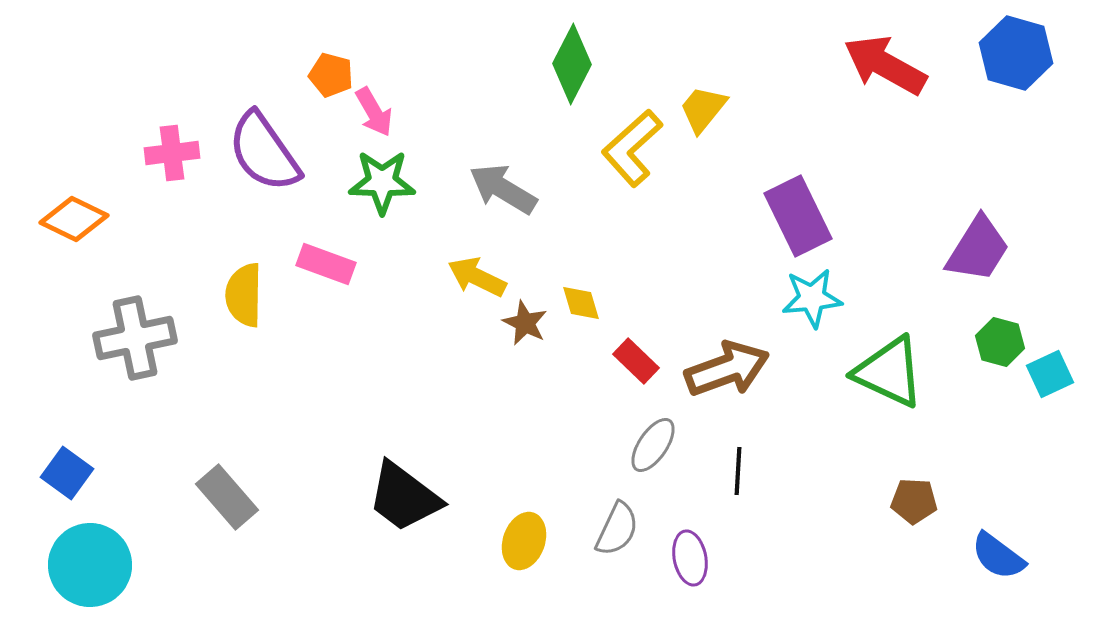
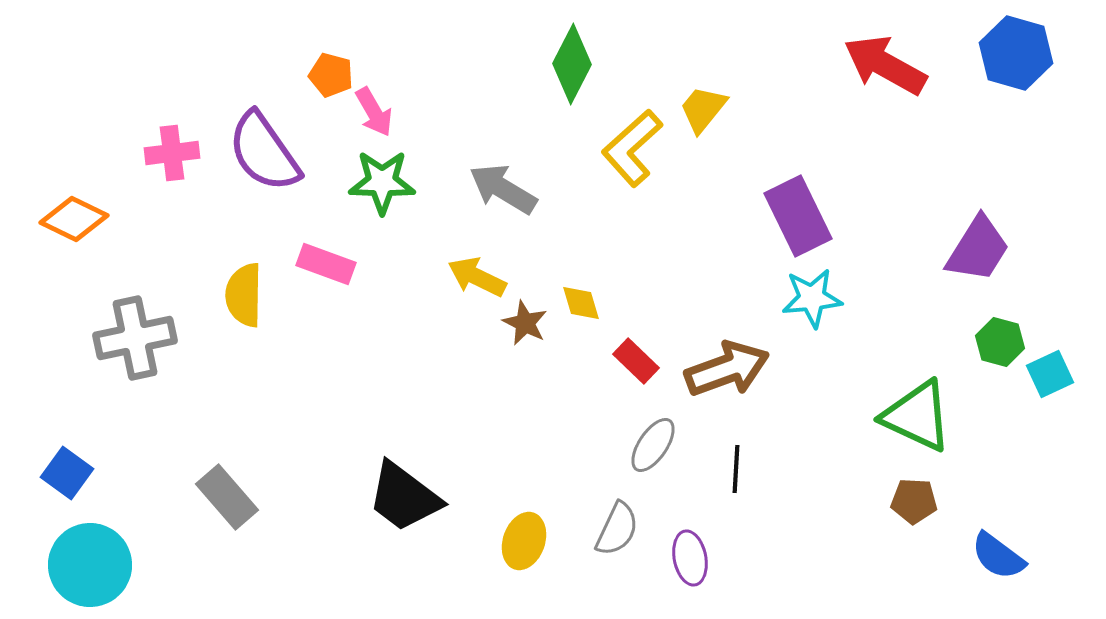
green triangle: moved 28 px right, 44 px down
black line: moved 2 px left, 2 px up
